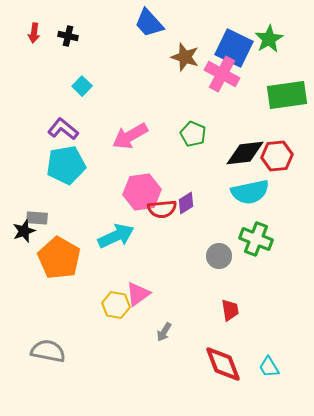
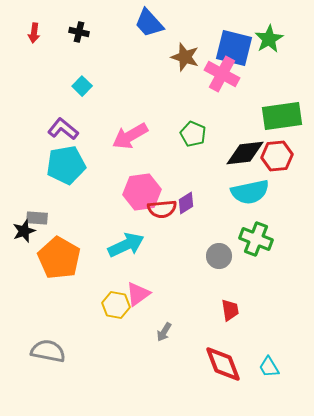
black cross: moved 11 px right, 4 px up
blue square: rotated 12 degrees counterclockwise
green rectangle: moved 5 px left, 21 px down
cyan arrow: moved 10 px right, 9 px down
